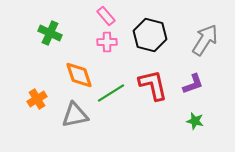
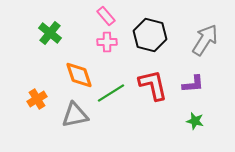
green cross: rotated 15 degrees clockwise
purple L-shape: rotated 15 degrees clockwise
